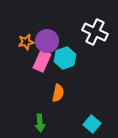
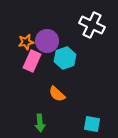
white cross: moved 3 px left, 7 px up
pink rectangle: moved 10 px left
orange semicircle: moved 1 px left, 1 px down; rotated 120 degrees clockwise
cyan square: rotated 30 degrees counterclockwise
